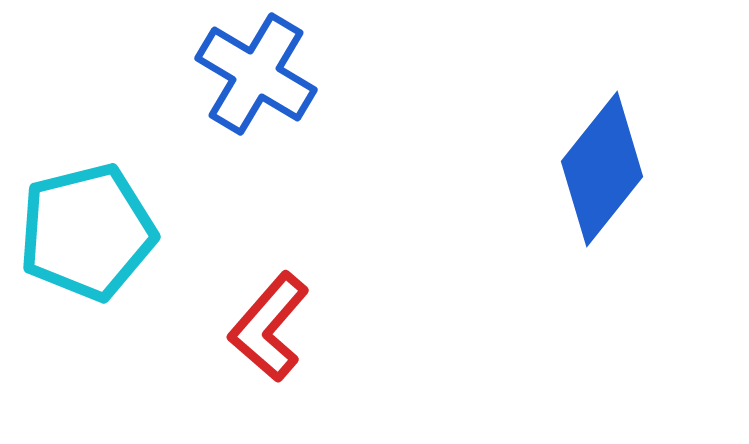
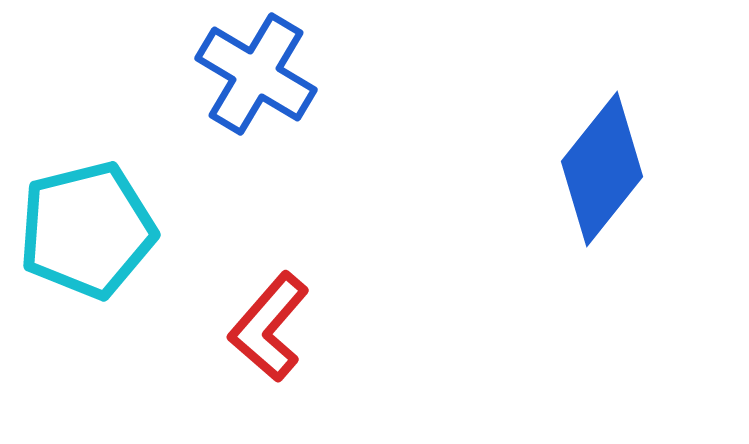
cyan pentagon: moved 2 px up
